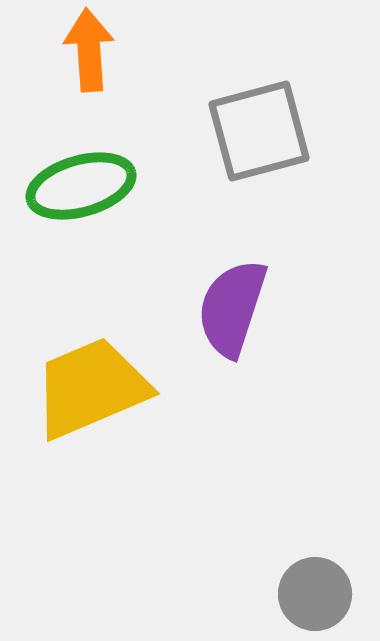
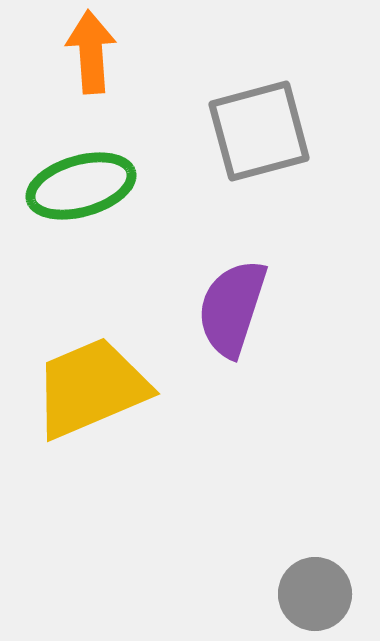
orange arrow: moved 2 px right, 2 px down
